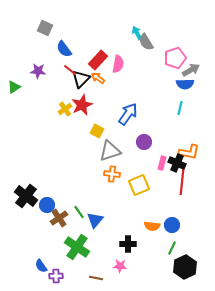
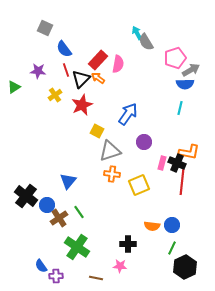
red line at (70, 70): moved 4 px left; rotated 32 degrees clockwise
yellow cross at (65, 109): moved 10 px left, 14 px up
blue triangle at (95, 220): moved 27 px left, 39 px up
